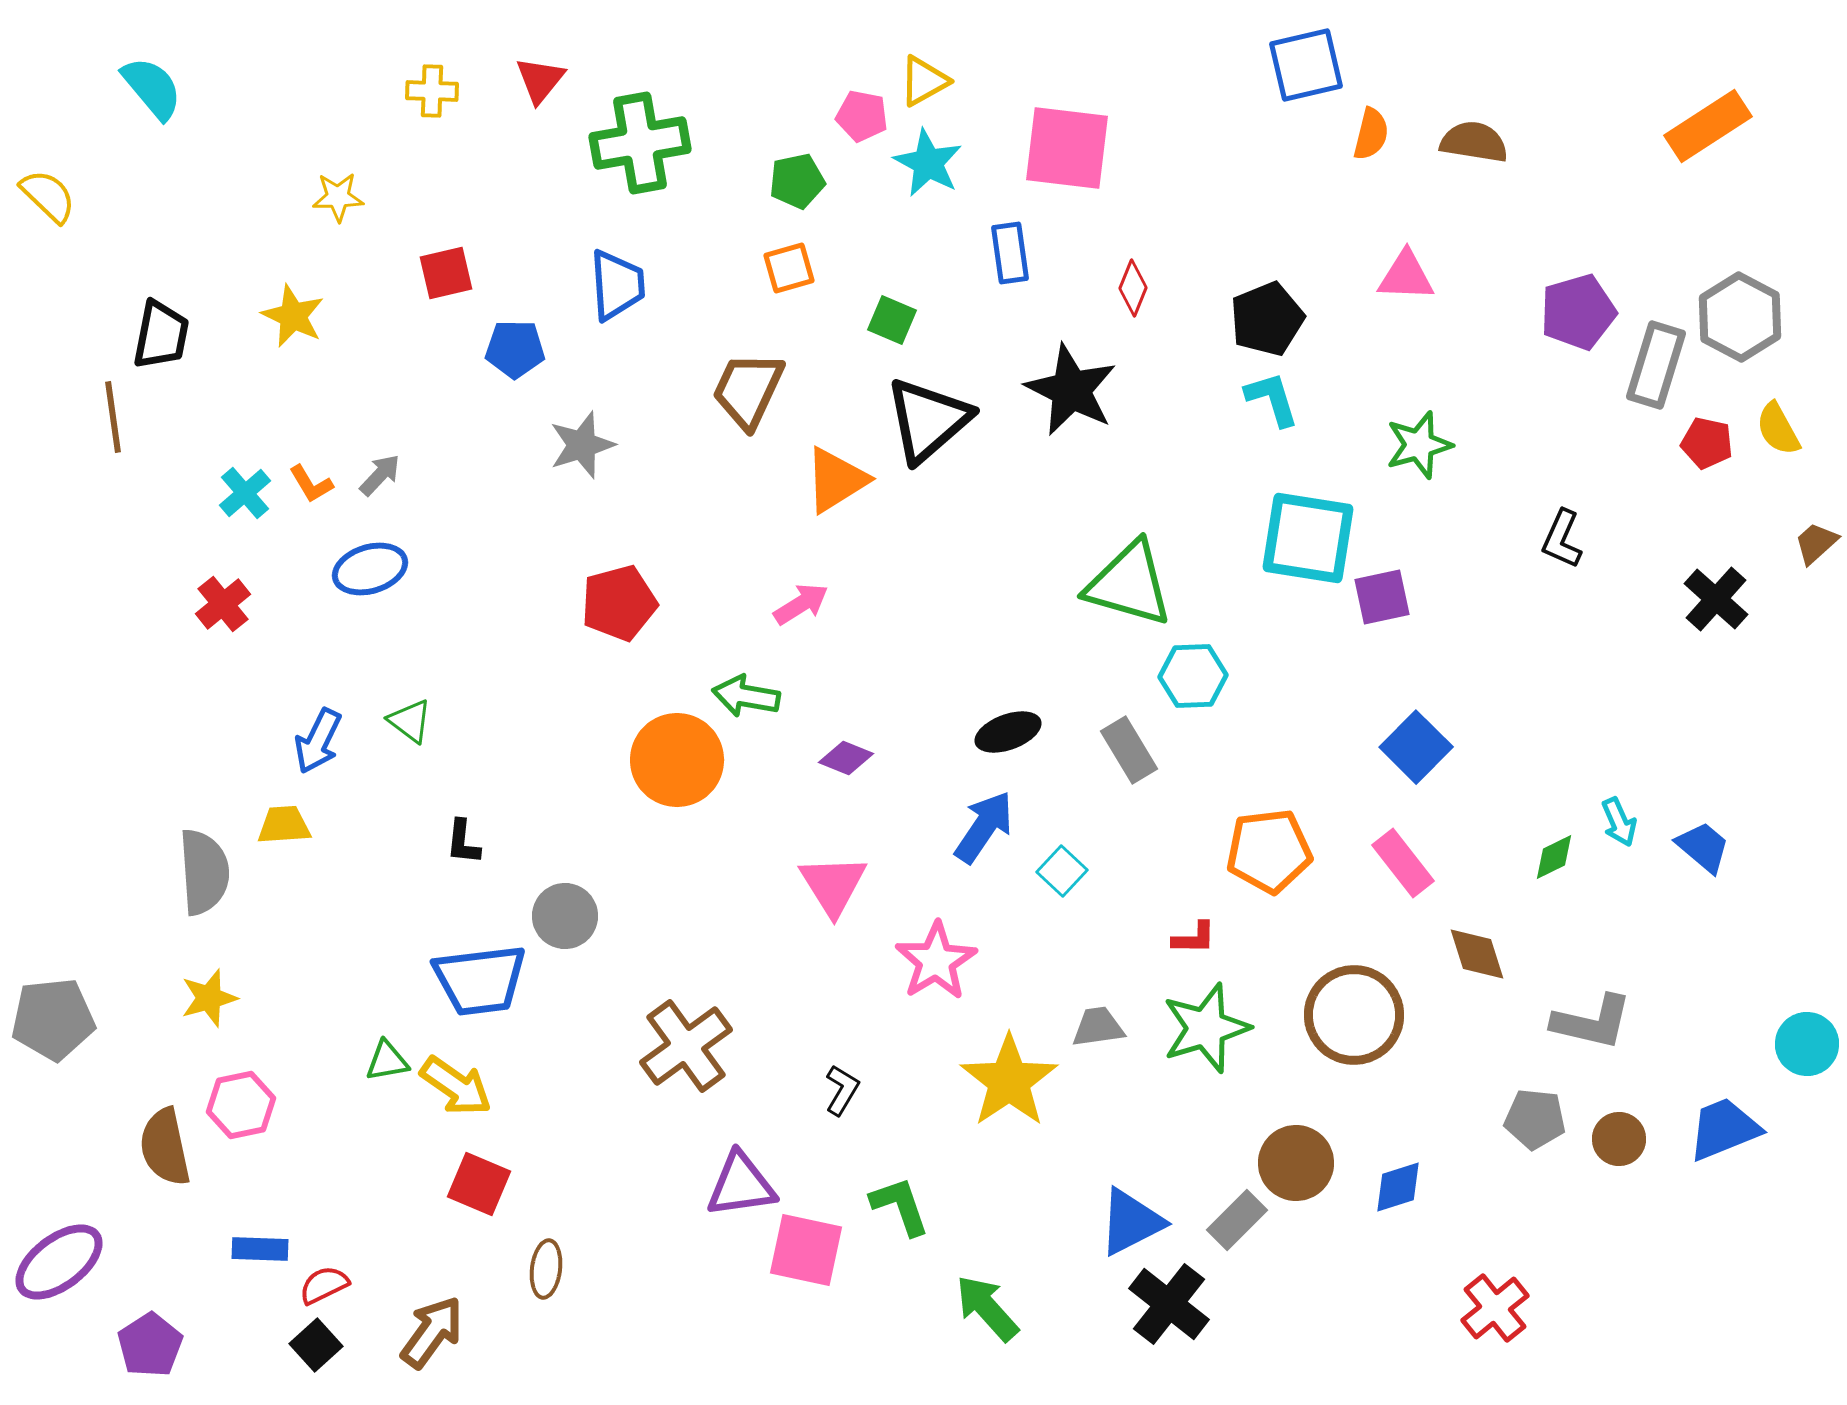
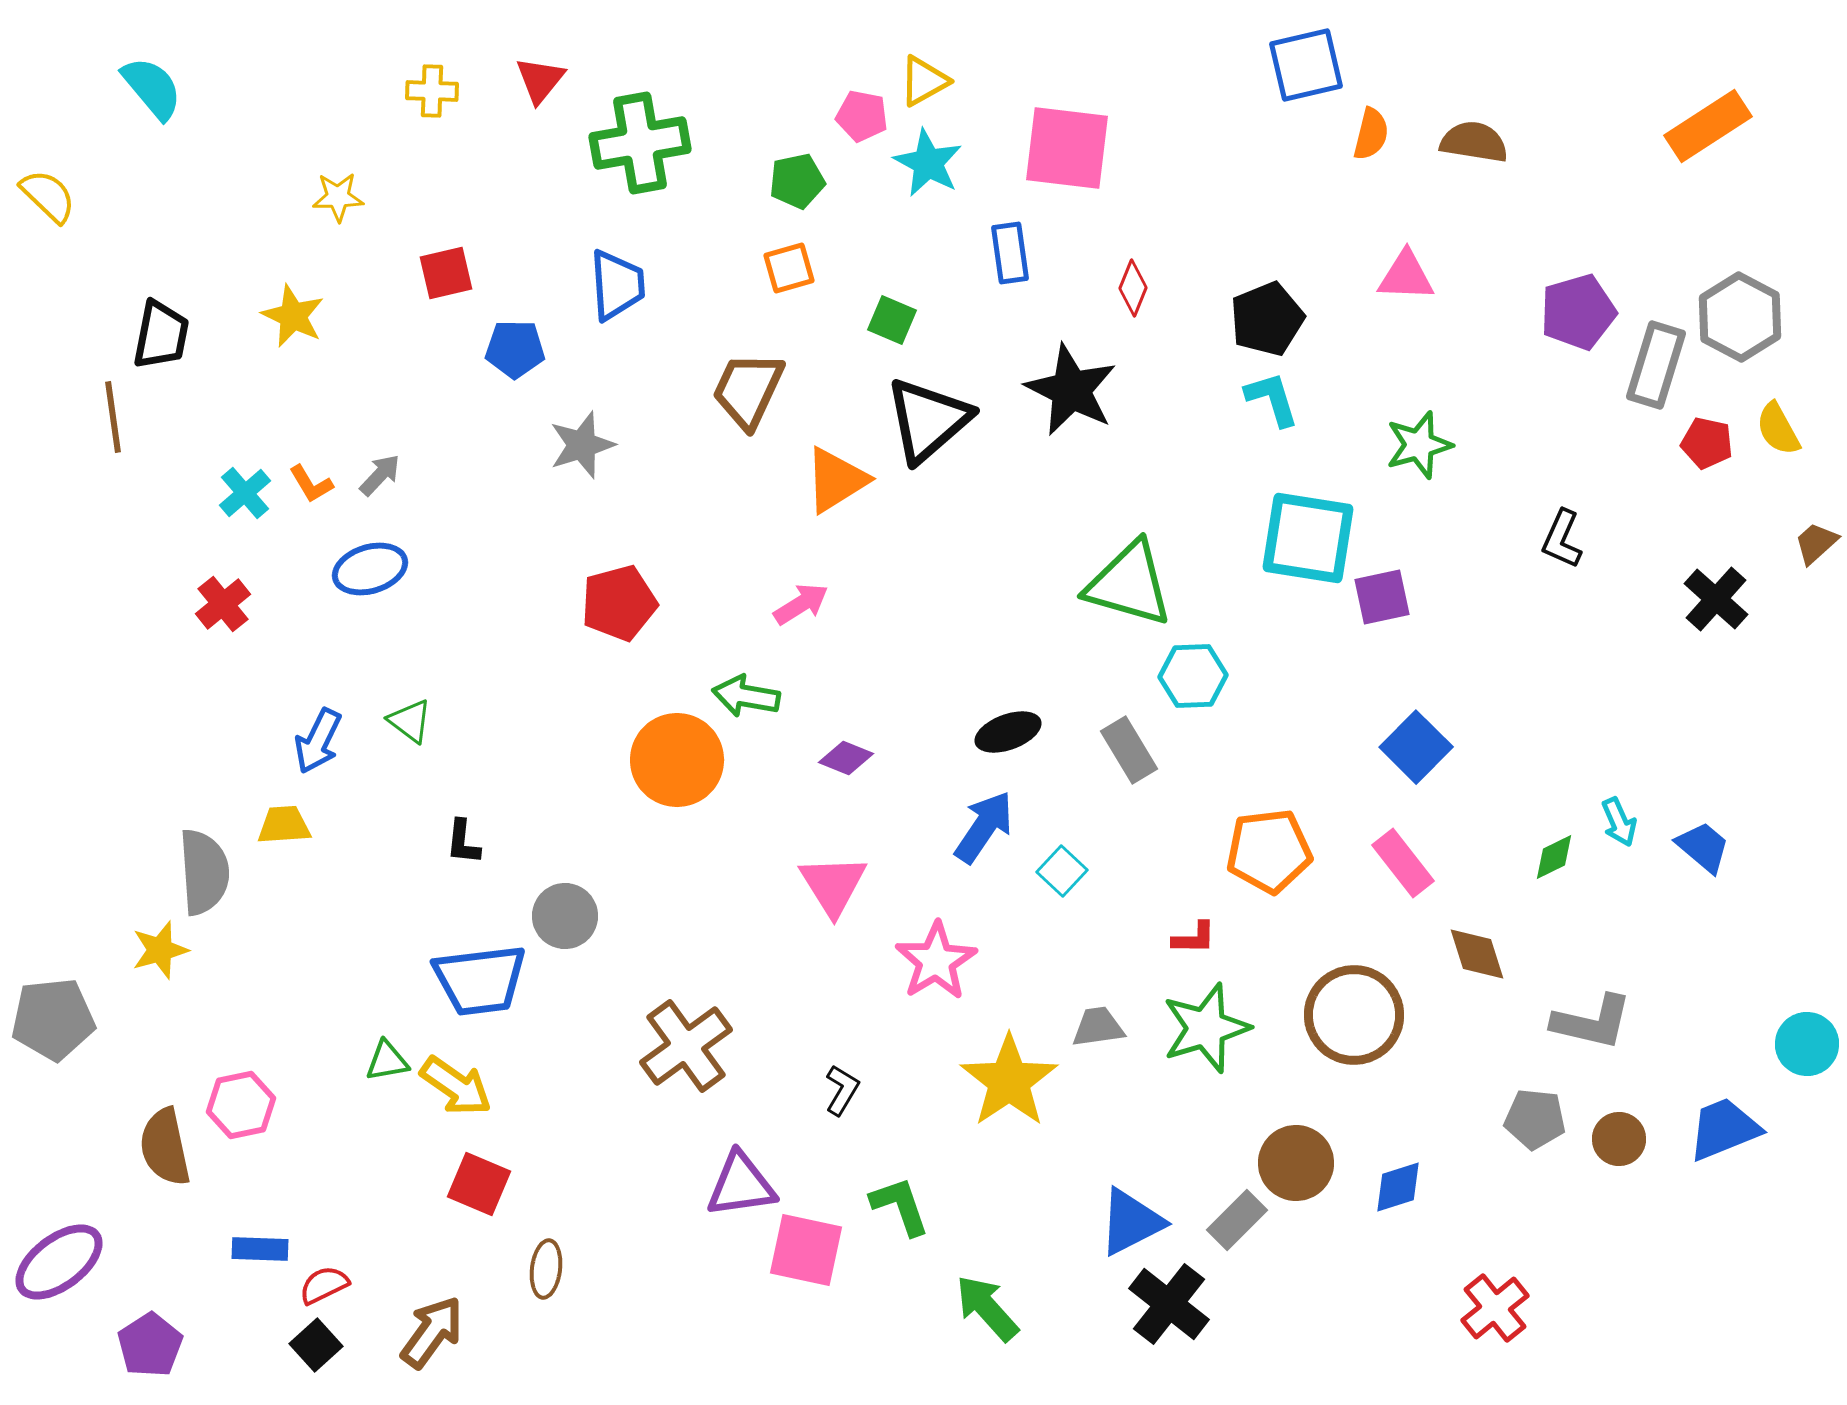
yellow star at (209, 998): moved 49 px left, 48 px up
